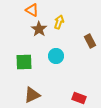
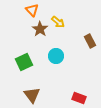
orange triangle: rotated 16 degrees clockwise
yellow arrow: moved 1 px left; rotated 112 degrees clockwise
brown star: moved 1 px right
green square: rotated 24 degrees counterclockwise
brown triangle: rotated 42 degrees counterclockwise
